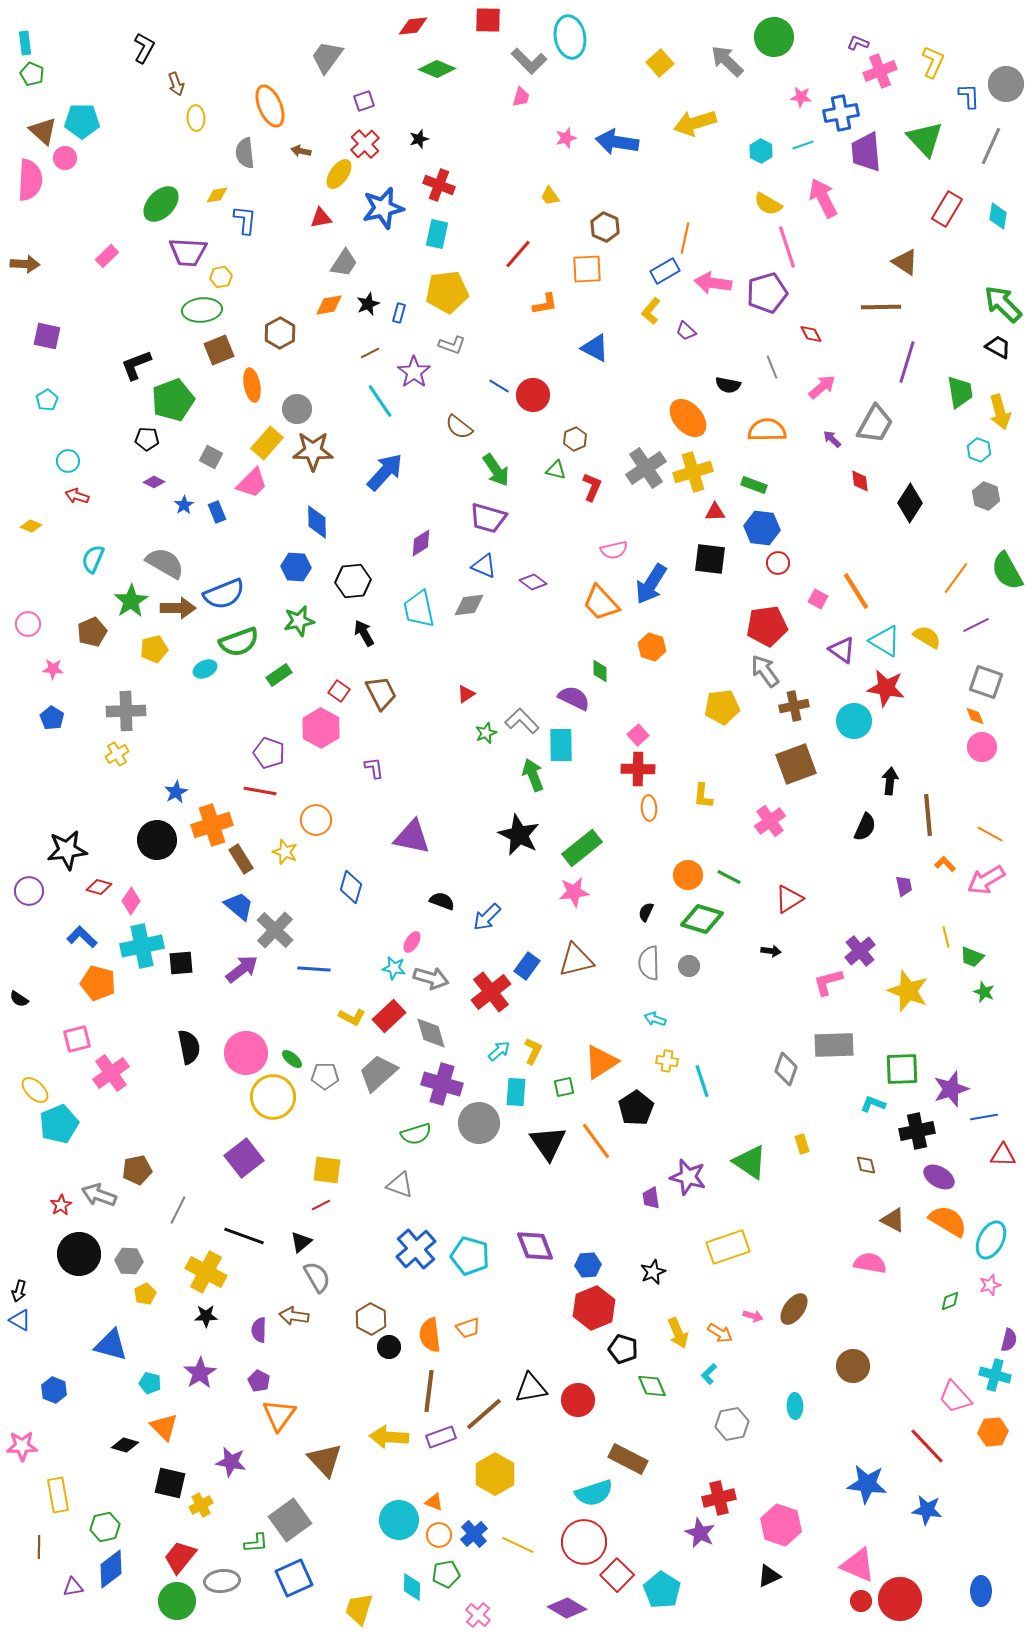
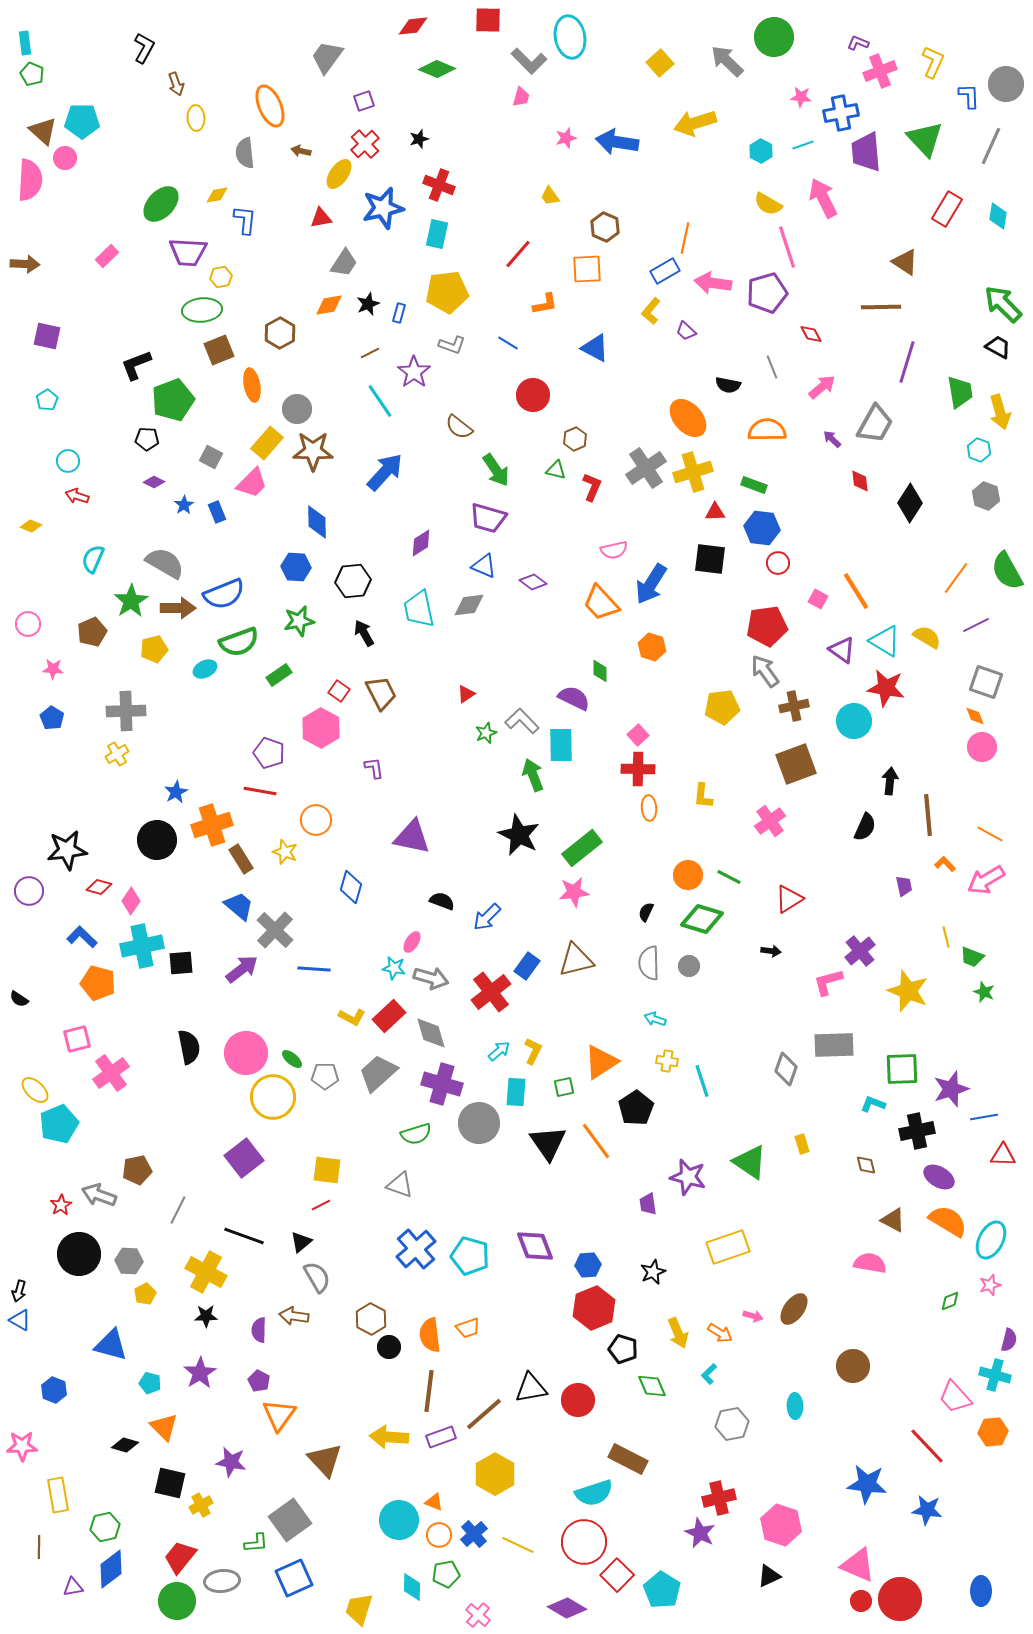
blue line at (499, 386): moved 9 px right, 43 px up
purple trapezoid at (651, 1198): moved 3 px left, 6 px down
